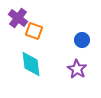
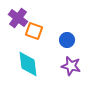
blue circle: moved 15 px left
cyan diamond: moved 3 px left
purple star: moved 6 px left, 3 px up; rotated 18 degrees counterclockwise
